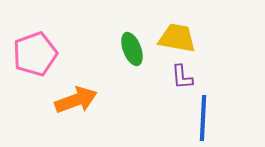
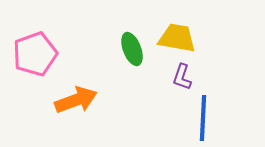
purple L-shape: rotated 24 degrees clockwise
